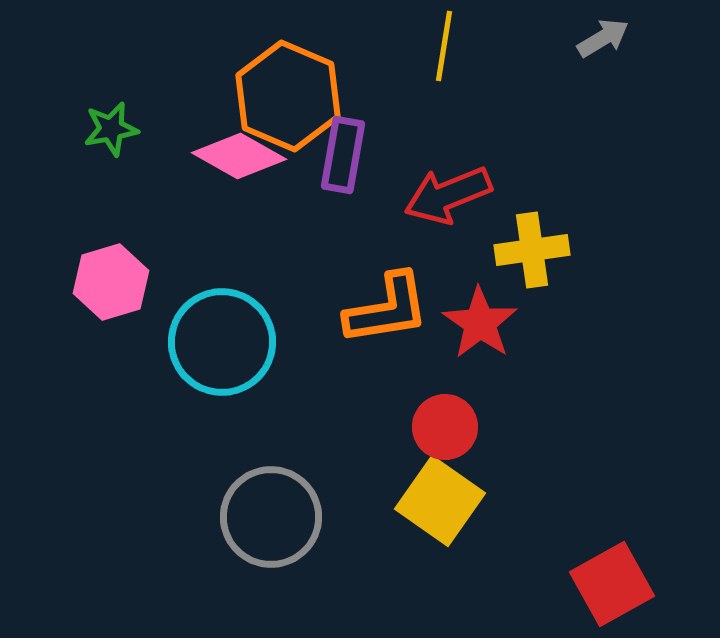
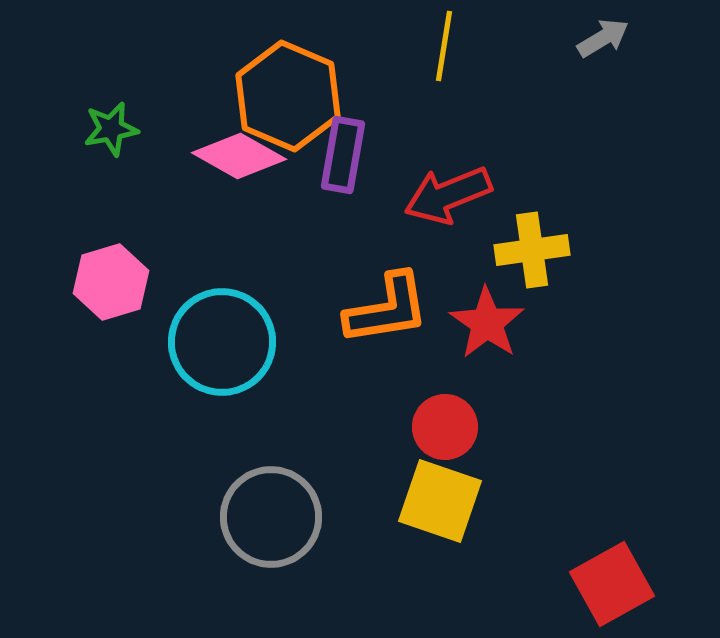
red star: moved 7 px right
yellow square: rotated 16 degrees counterclockwise
